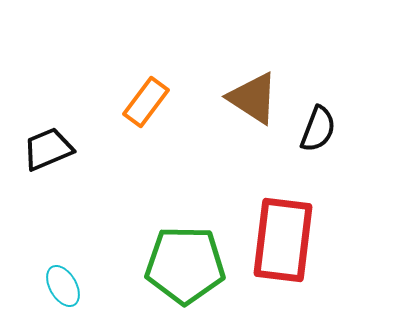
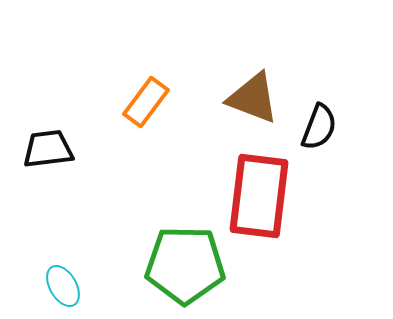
brown triangle: rotated 12 degrees counterclockwise
black semicircle: moved 1 px right, 2 px up
black trapezoid: rotated 16 degrees clockwise
red rectangle: moved 24 px left, 44 px up
